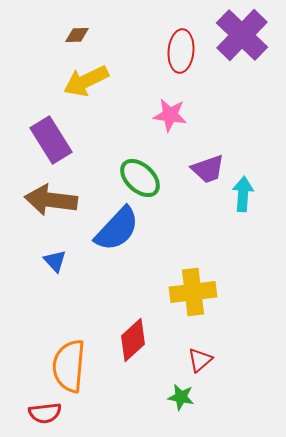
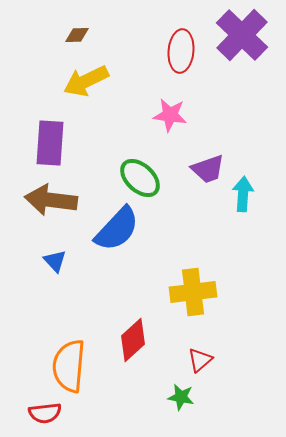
purple rectangle: moved 1 px left, 3 px down; rotated 36 degrees clockwise
